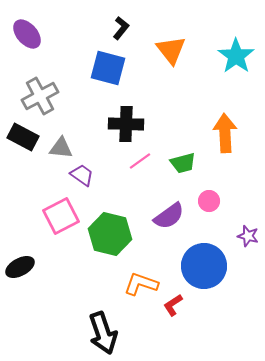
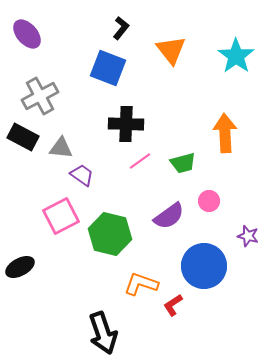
blue square: rotated 6 degrees clockwise
